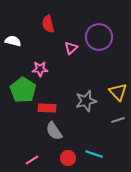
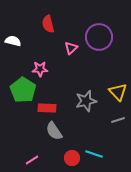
red circle: moved 4 px right
